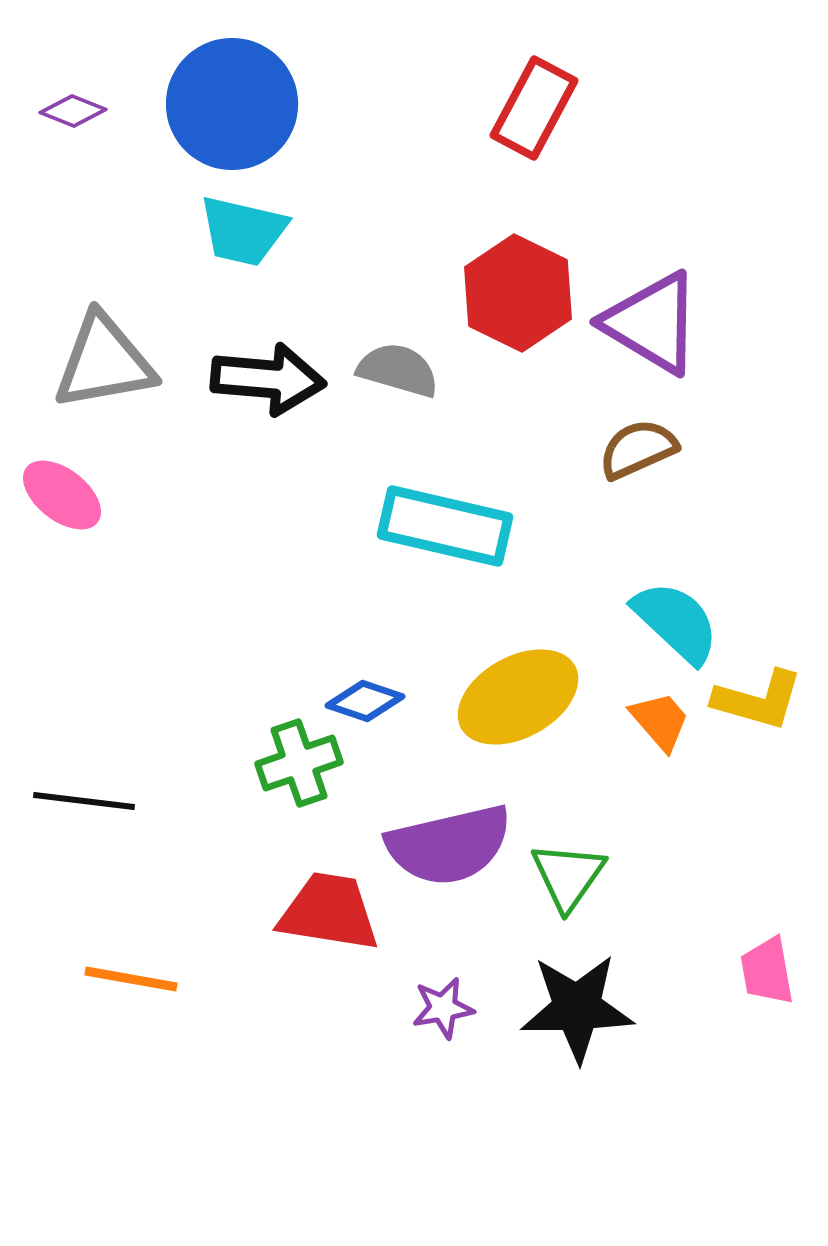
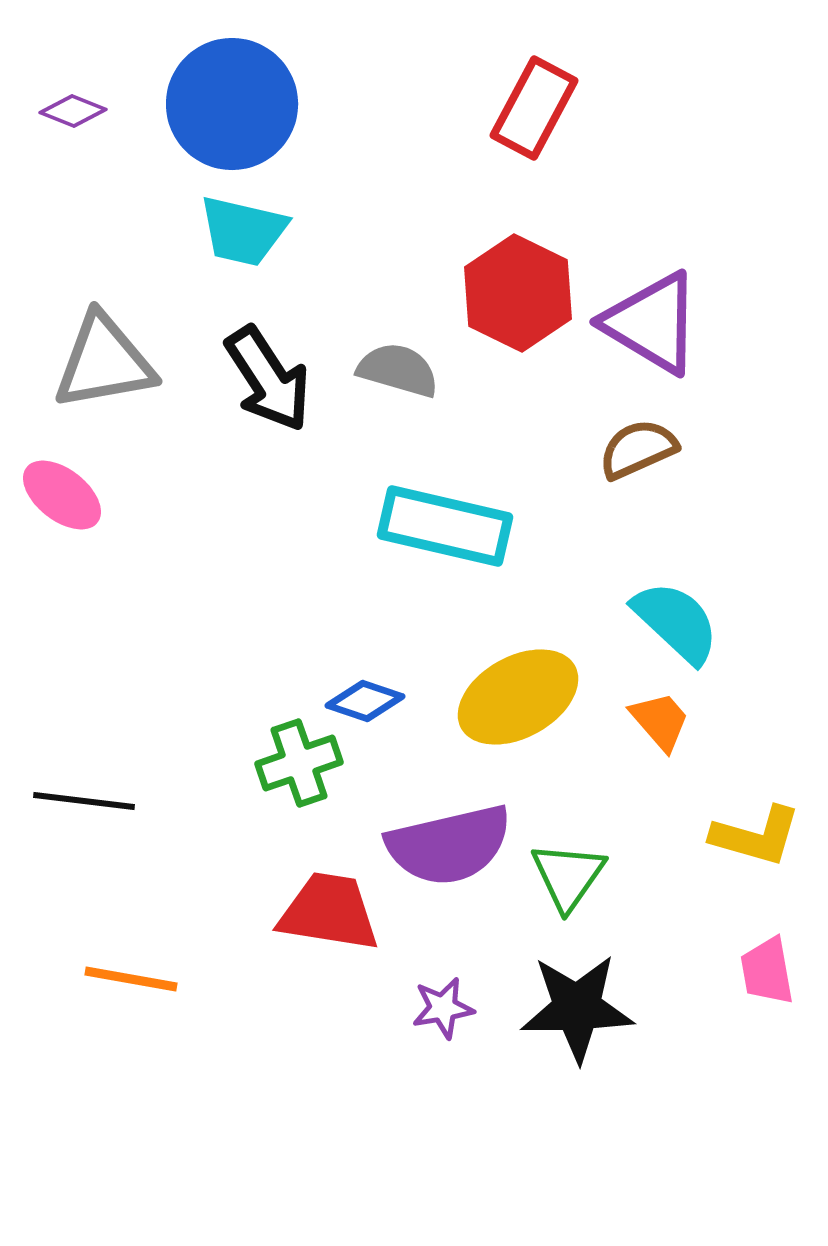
black arrow: rotated 52 degrees clockwise
yellow L-shape: moved 2 px left, 136 px down
